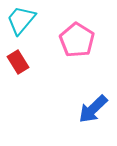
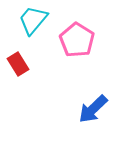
cyan trapezoid: moved 12 px right
red rectangle: moved 2 px down
